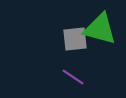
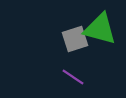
gray square: rotated 12 degrees counterclockwise
